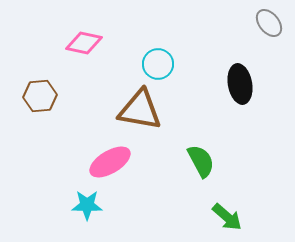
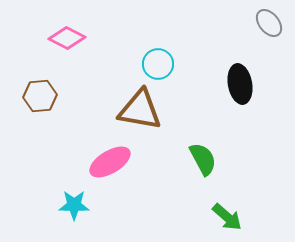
pink diamond: moved 17 px left, 5 px up; rotated 15 degrees clockwise
green semicircle: moved 2 px right, 2 px up
cyan star: moved 13 px left
